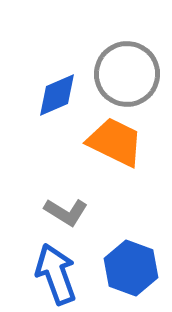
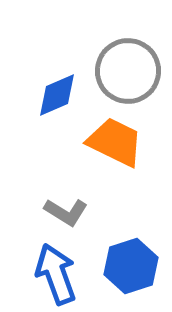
gray circle: moved 1 px right, 3 px up
blue hexagon: moved 2 px up; rotated 22 degrees clockwise
